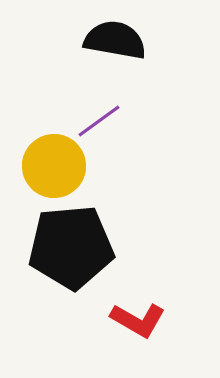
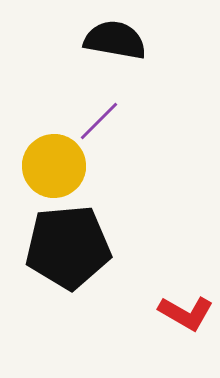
purple line: rotated 9 degrees counterclockwise
black pentagon: moved 3 px left
red L-shape: moved 48 px right, 7 px up
